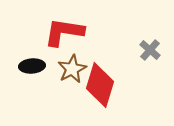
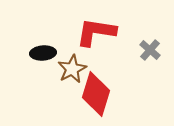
red L-shape: moved 32 px right
black ellipse: moved 11 px right, 13 px up
red diamond: moved 4 px left, 9 px down
